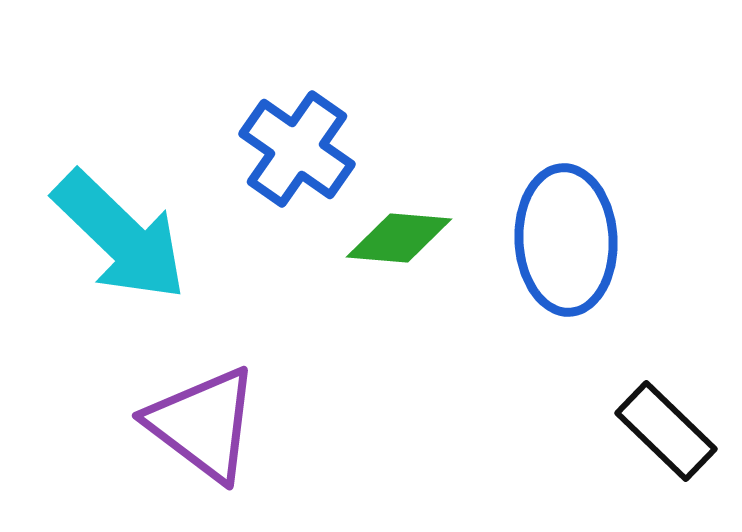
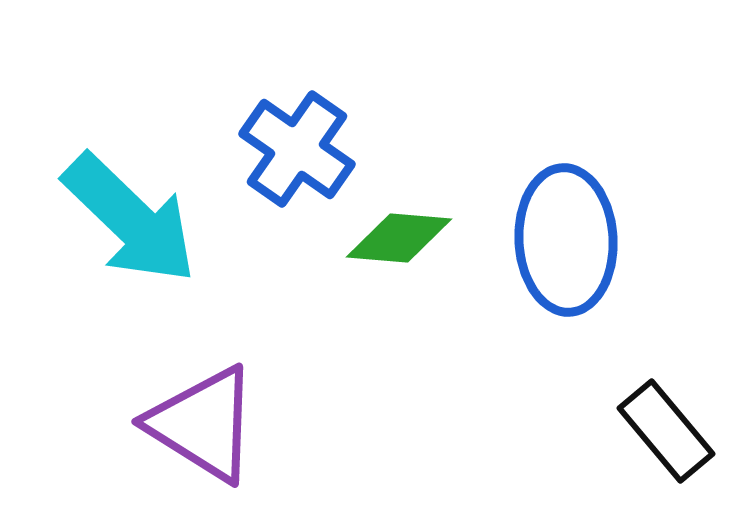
cyan arrow: moved 10 px right, 17 px up
purple triangle: rotated 5 degrees counterclockwise
black rectangle: rotated 6 degrees clockwise
